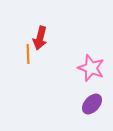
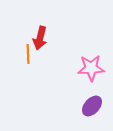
pink star: rotated 24 degrees counterclockwise
purple ellipse: moved 2 px down
